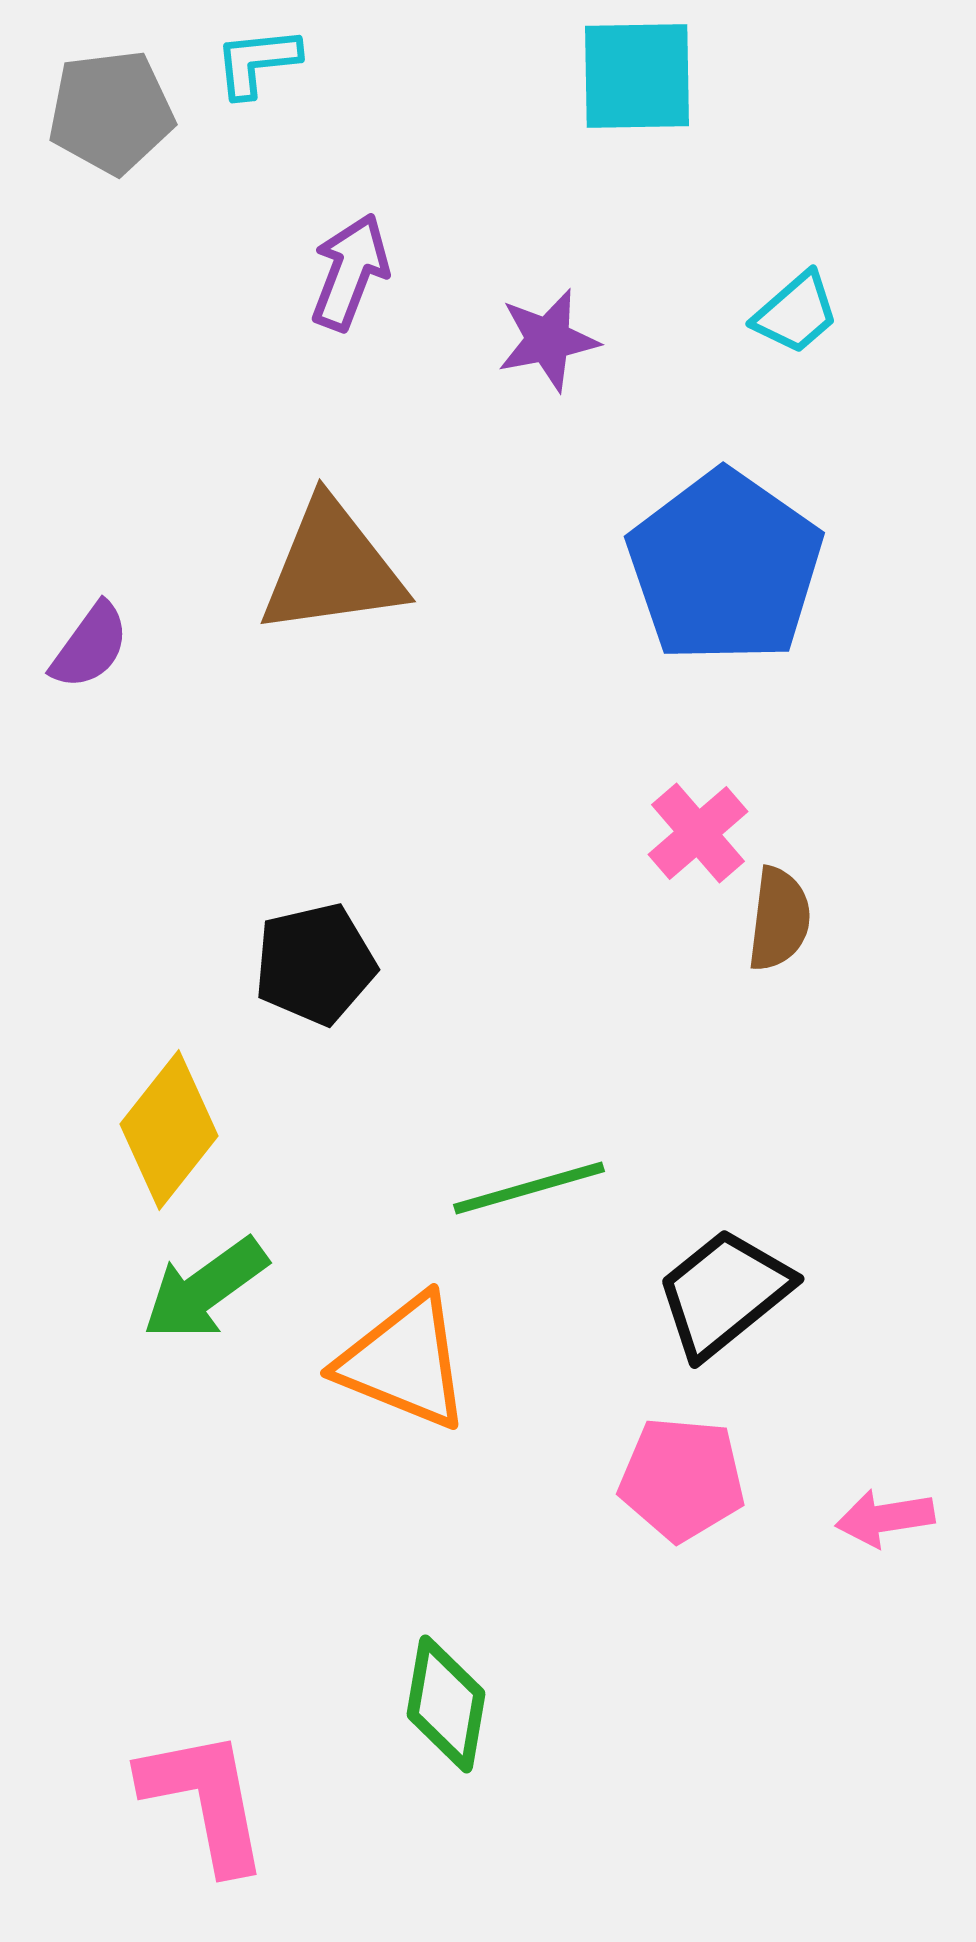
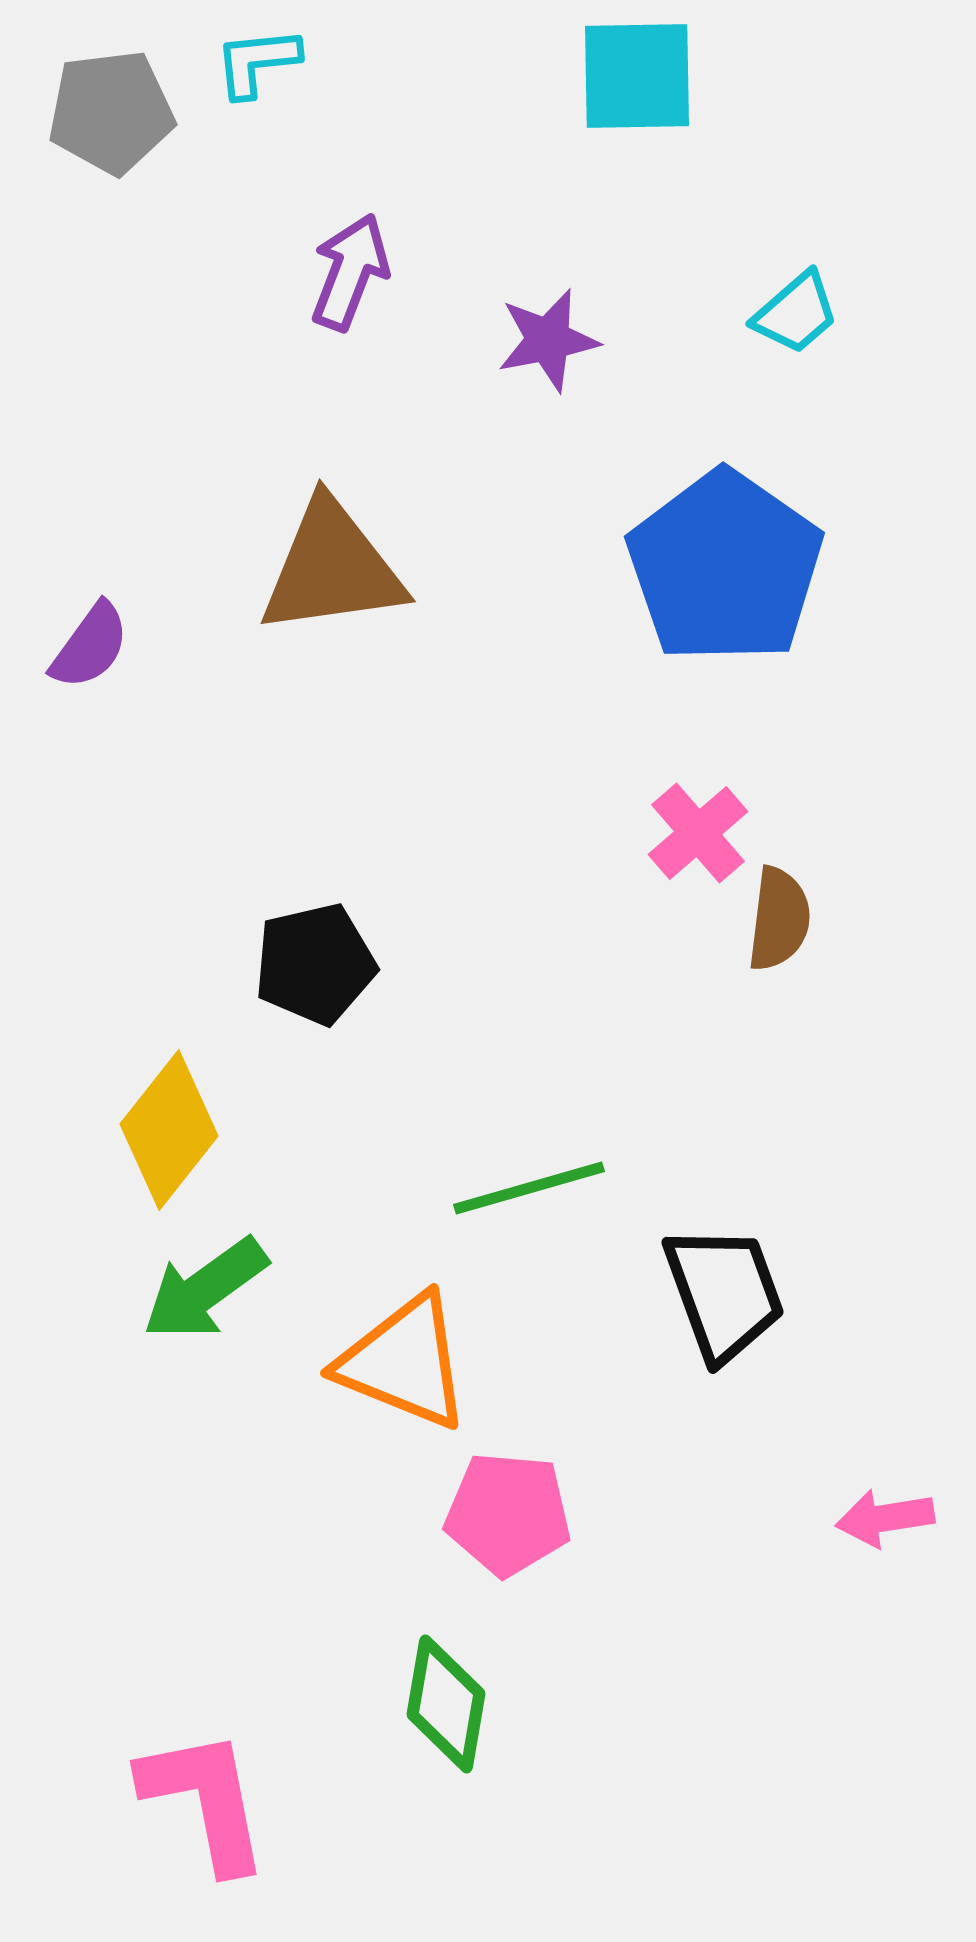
black trapezoid: rotated 109 degrees clockwise
pink pentagon: moved 174 px left, 35 px down
